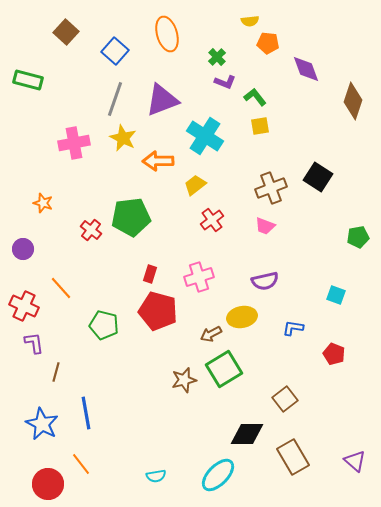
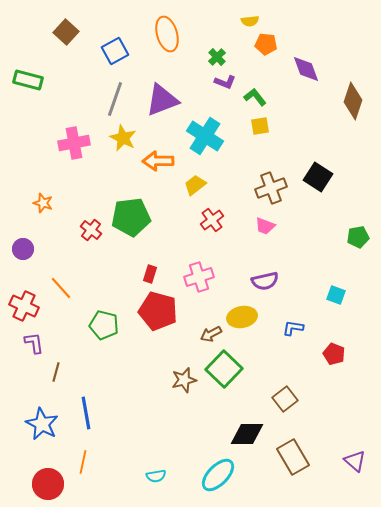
orange pentagon at (268, 43): moved 2 px left, 1 px down
blue square at (115, 51): rotated 20 degrees clockwise
green square at (224, 369): rotated 15 degrees counterclockwise
orange line at (81, 464): moved 2 px right, 2 px up; rotated 50 degrees clockwise
